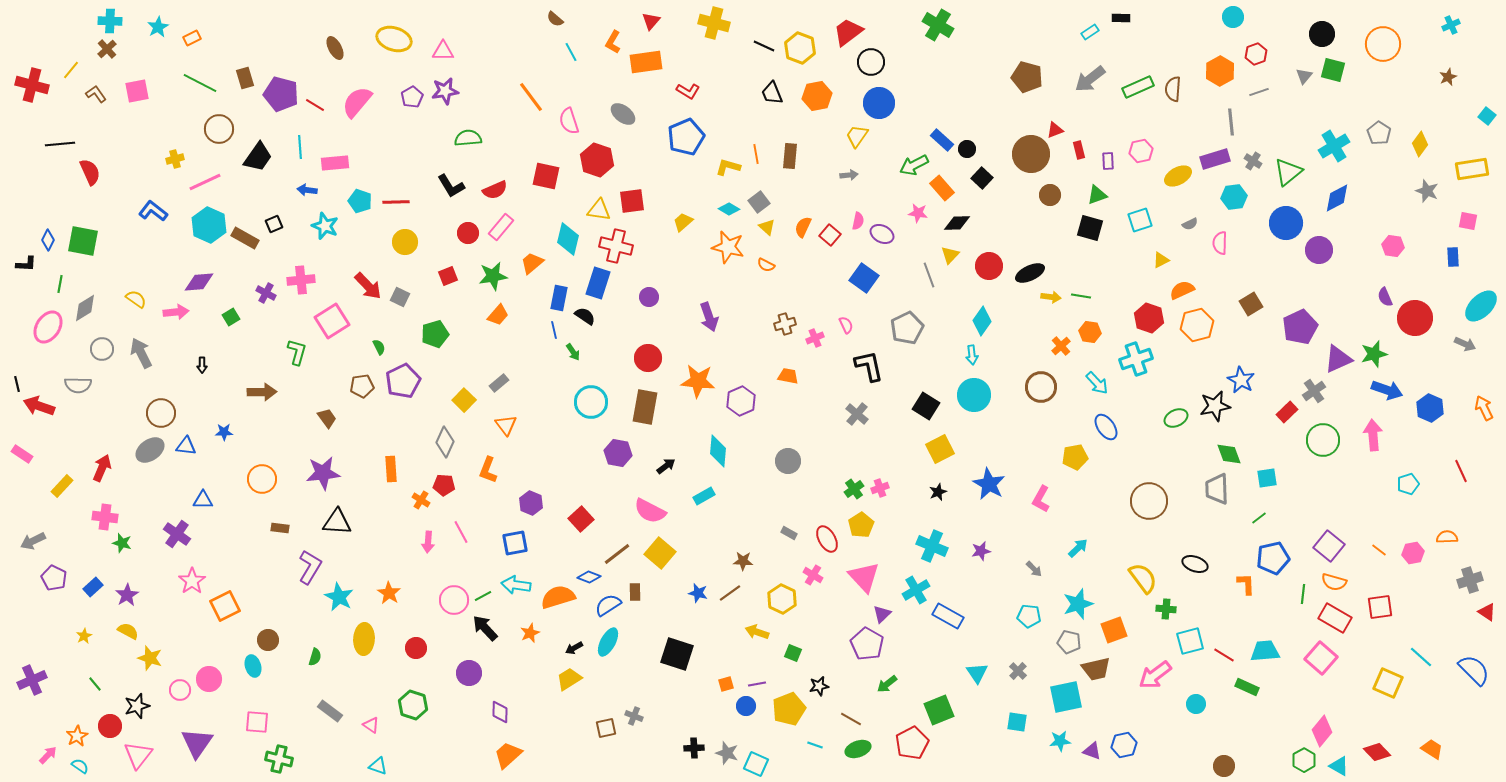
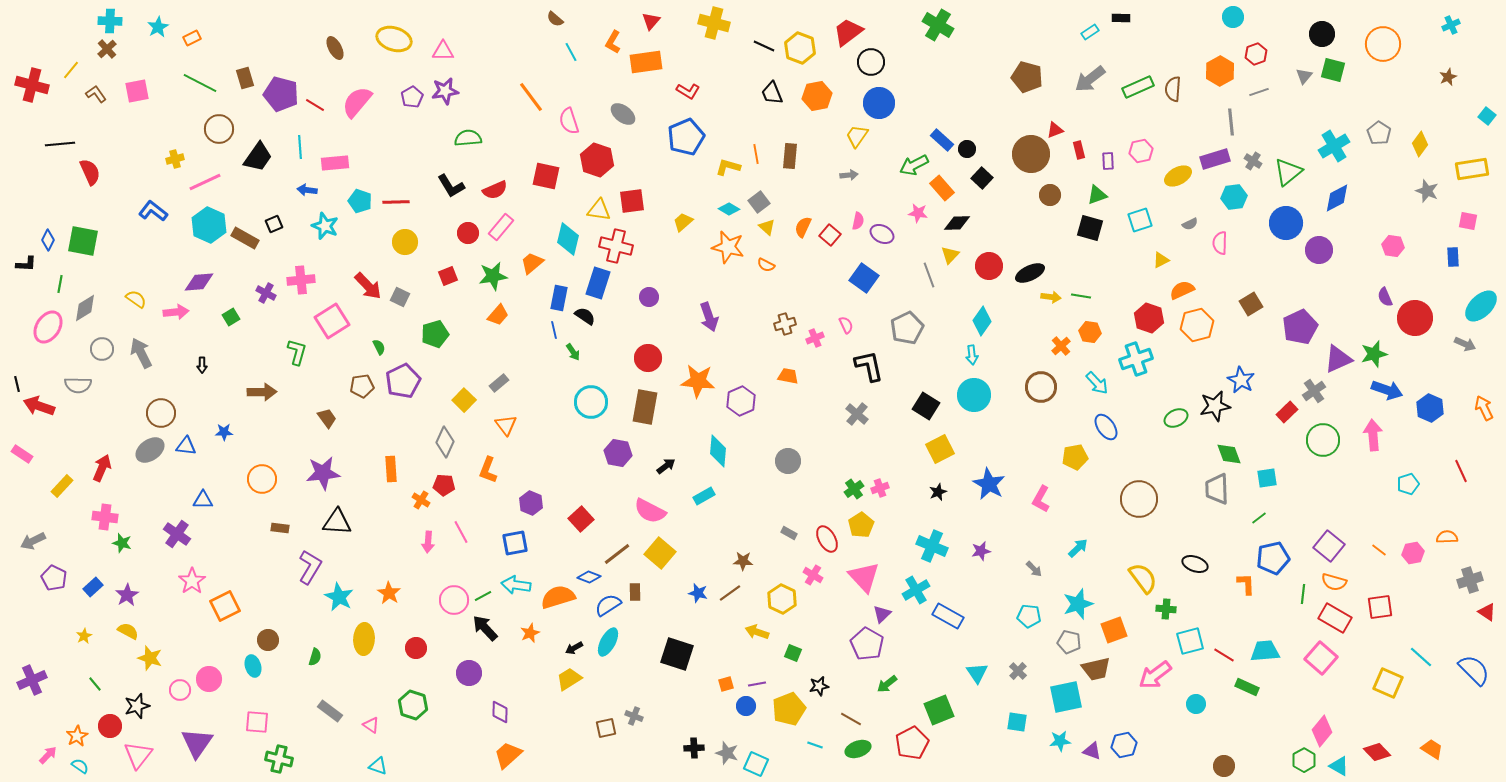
brown circle at (1149, 501): moved 10 px left, 2 px up
